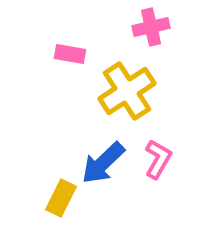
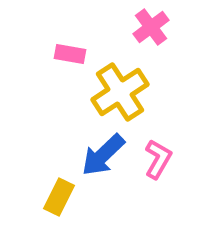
pink cross: rotated 24 degrees counterclockwise
yellow cross: moved 7 px left, 1 px down
blue arrow: moved 8 px up
yellow rectangle: moved 2 px left, 1 px up
